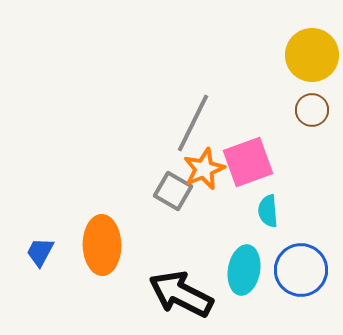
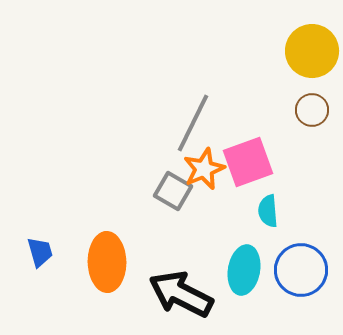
yellow circle: moved 4 px up
orange ellipse: moved 5 px right, 17 px down
blue trapezoid: rotated 136 degrees clockwise
